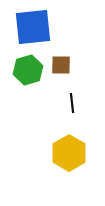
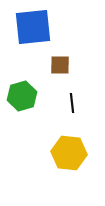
brown square: moved 1 px left
green hexagon: moved 6 px left, 26 px down
yellow hexagon: rotated 24 degrees counterclockwise
